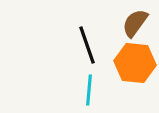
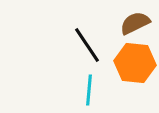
brown semicircle: rotated 28 degrees clockwise
black line: rotated 15 degrees counterclockwise
